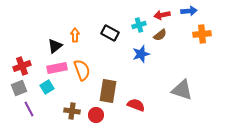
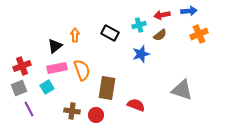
orange cross: moved 3 px left; rotated 18 degrees counterclockwise
brown rectangle: moved 1 px left, 3 px up
